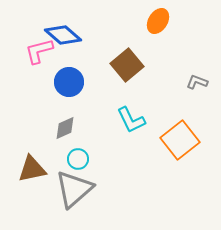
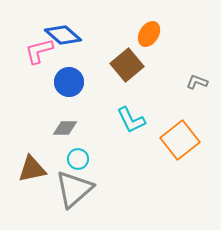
orange ellipse: moved 9 px left, 13 px down
gray diamond: rotated 25 degrees clockwise
